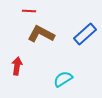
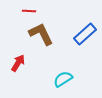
brown L-shape: rotated 36 degrees clockwise
red arrow: moved 1 px right, 3 px up; rotated 24 degrees clockwise
